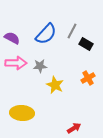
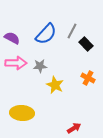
black rectangle: rotated 16 degrees clockwise
orange cross: rotated 32 degrees counterclockwise
